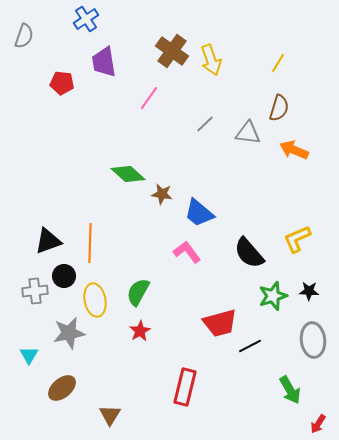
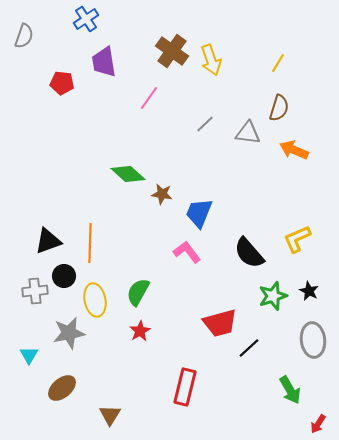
blue trapezoid: rotated 72 degrees clockwise
black star: rotated 24 degrees clockwise
black line: moved 1 px left, 2 px down; rotated 15 degrees counterclockwise
